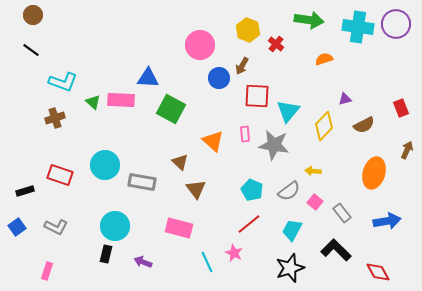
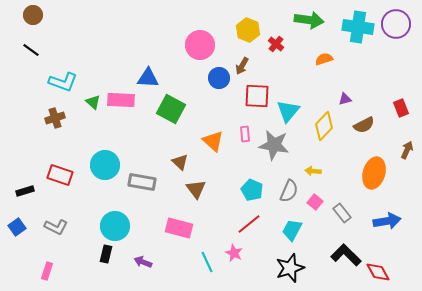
gray semicircle at (289, 191): rotated 30 degrees counterclockwise
black L-shape at (336, 250): moved 10 px right, 5 px down
